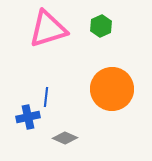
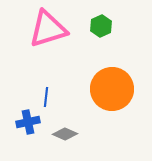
blue cross: moved 5 px down
gray diamond: moved 4 px up
